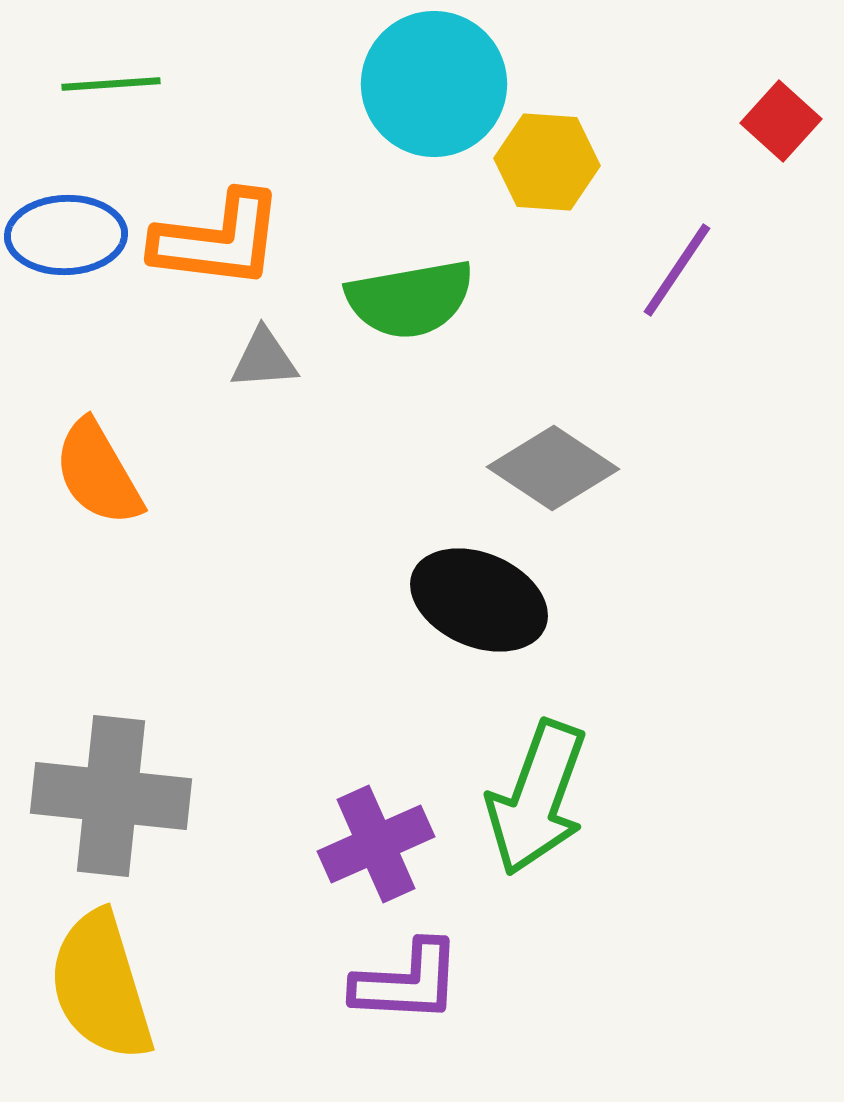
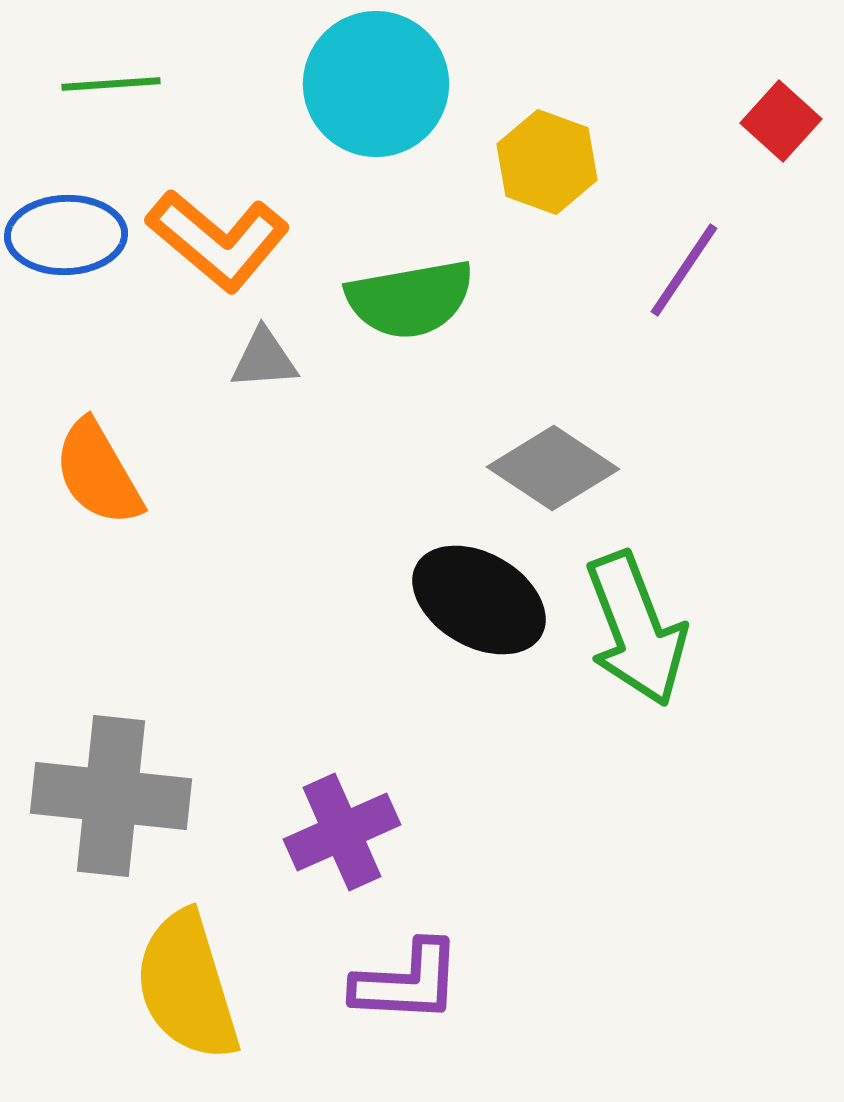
cyan circle: moved 58 px left
yellow hexagon: rotated 16 degrees clockwise
orange L-shape: rotated 33 degrees clockwise
purple line: moved 7 px right
black ellipse: rotated 7 degrees clockwise
green arrow: moved 99 px right, 169 px up; rotated 41 degrees counterclockwise
purple cross: moved 34 px left, 12 px up
yellow semicircle: moved 86 px right
